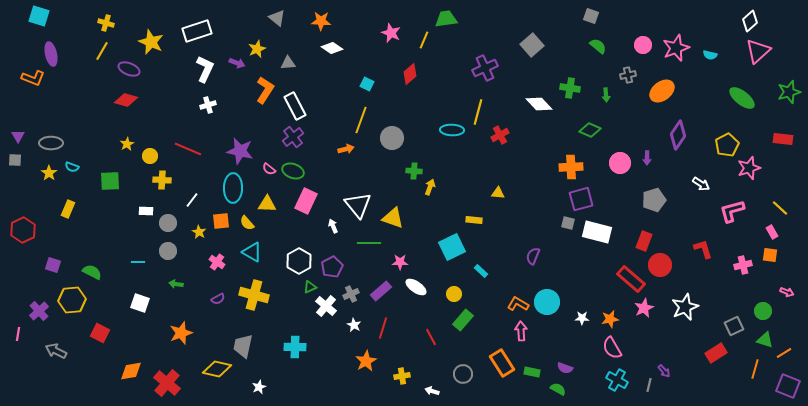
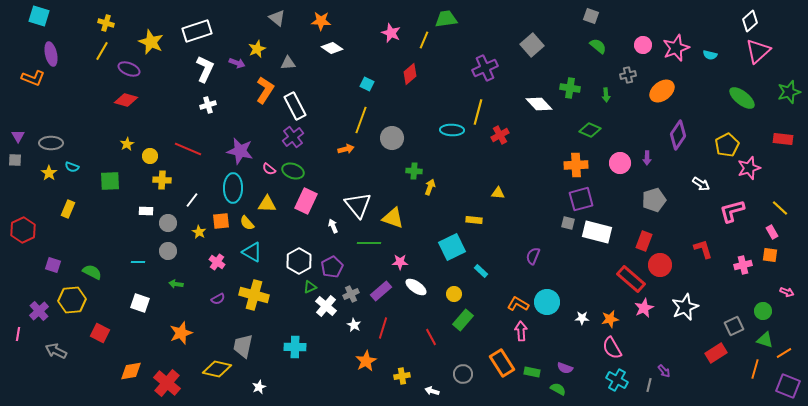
orange cross at (571, 167): moved 5 px right, 2 px up
